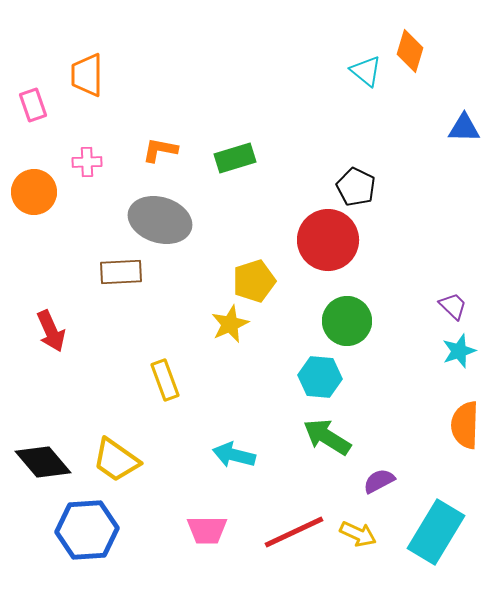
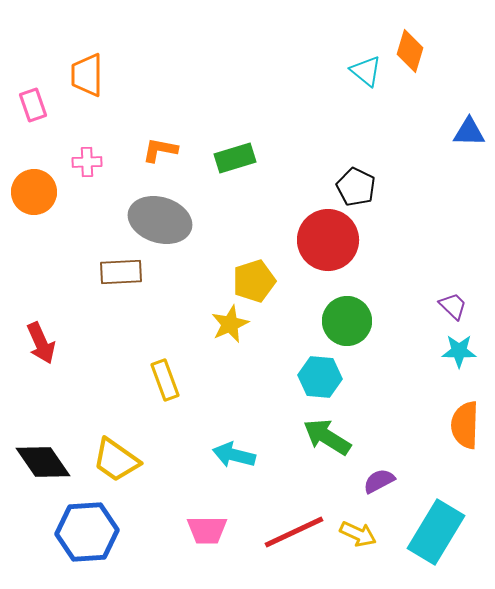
blue triangle: moved 5 px right, 4 px down
red arrow: moved 10 px left, 12 px down
cyan star: rotated 20 degrees clockwise
black diamond: rotated 6 degrees clockwise
blue hexagon: moved 2 px down
